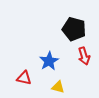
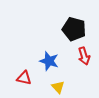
blue star: rotated 24 degrees counterclockwise
yellow triangle: rotated 32 degrees clockwise
